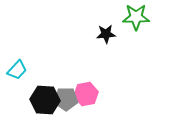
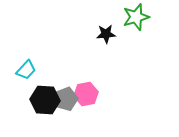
green star: rotated 16 degrees counterclockwise
cyan trapezoid: moved 9 px right
gray pentagon: rotated 20 degrees counterclockwise
